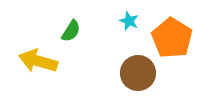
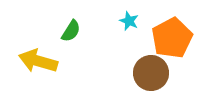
orange pentagon: rotated 12 degrees clockwise
brown circle: moved 13 px right
